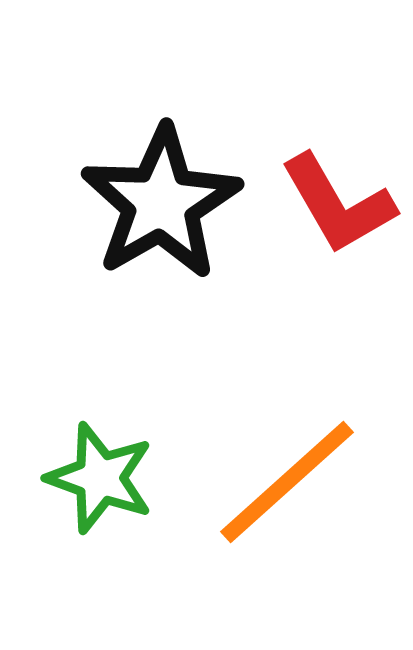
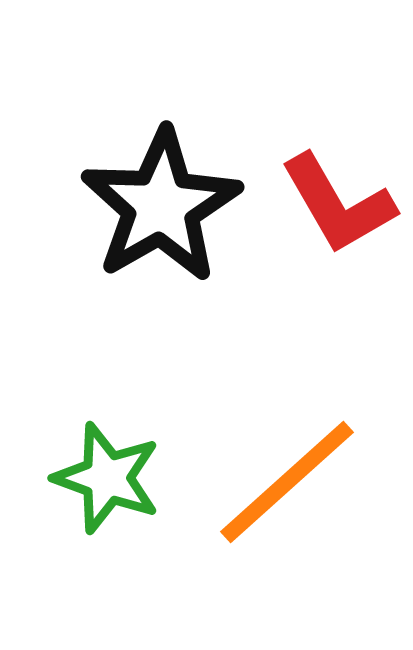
black star: moved 3 px down
green star: moved 7 px right
